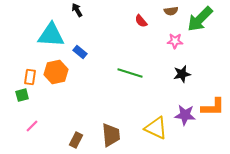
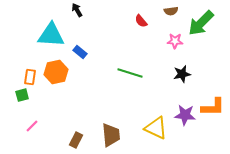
green arrow: moved 1 px right, 4 px down
